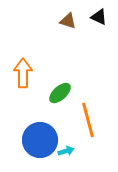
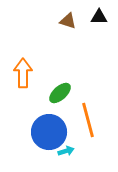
black triangle: rotated 24 degrees counterclockwise
blue circle: moved 9 px right, 8 px up
